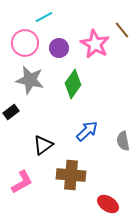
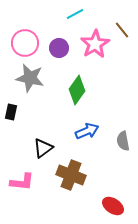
cyan line: moved 31 px right, 3 px up
pink star: rotated 12 degrees clockwise
gray star: moved 2 px up
green diamond: moved 4 px right, 6 px down
black rectangle: rotated 42 degrees counterclockwise
blue arrow: rotated 20 degrees clockwise
black triangle: moved 3 px down
brown cross: rotated 16 degrees clockwise
pink L-shape: rotated 35 degrees clockwise
red ellipse: moved 5 px right, 2 px down
